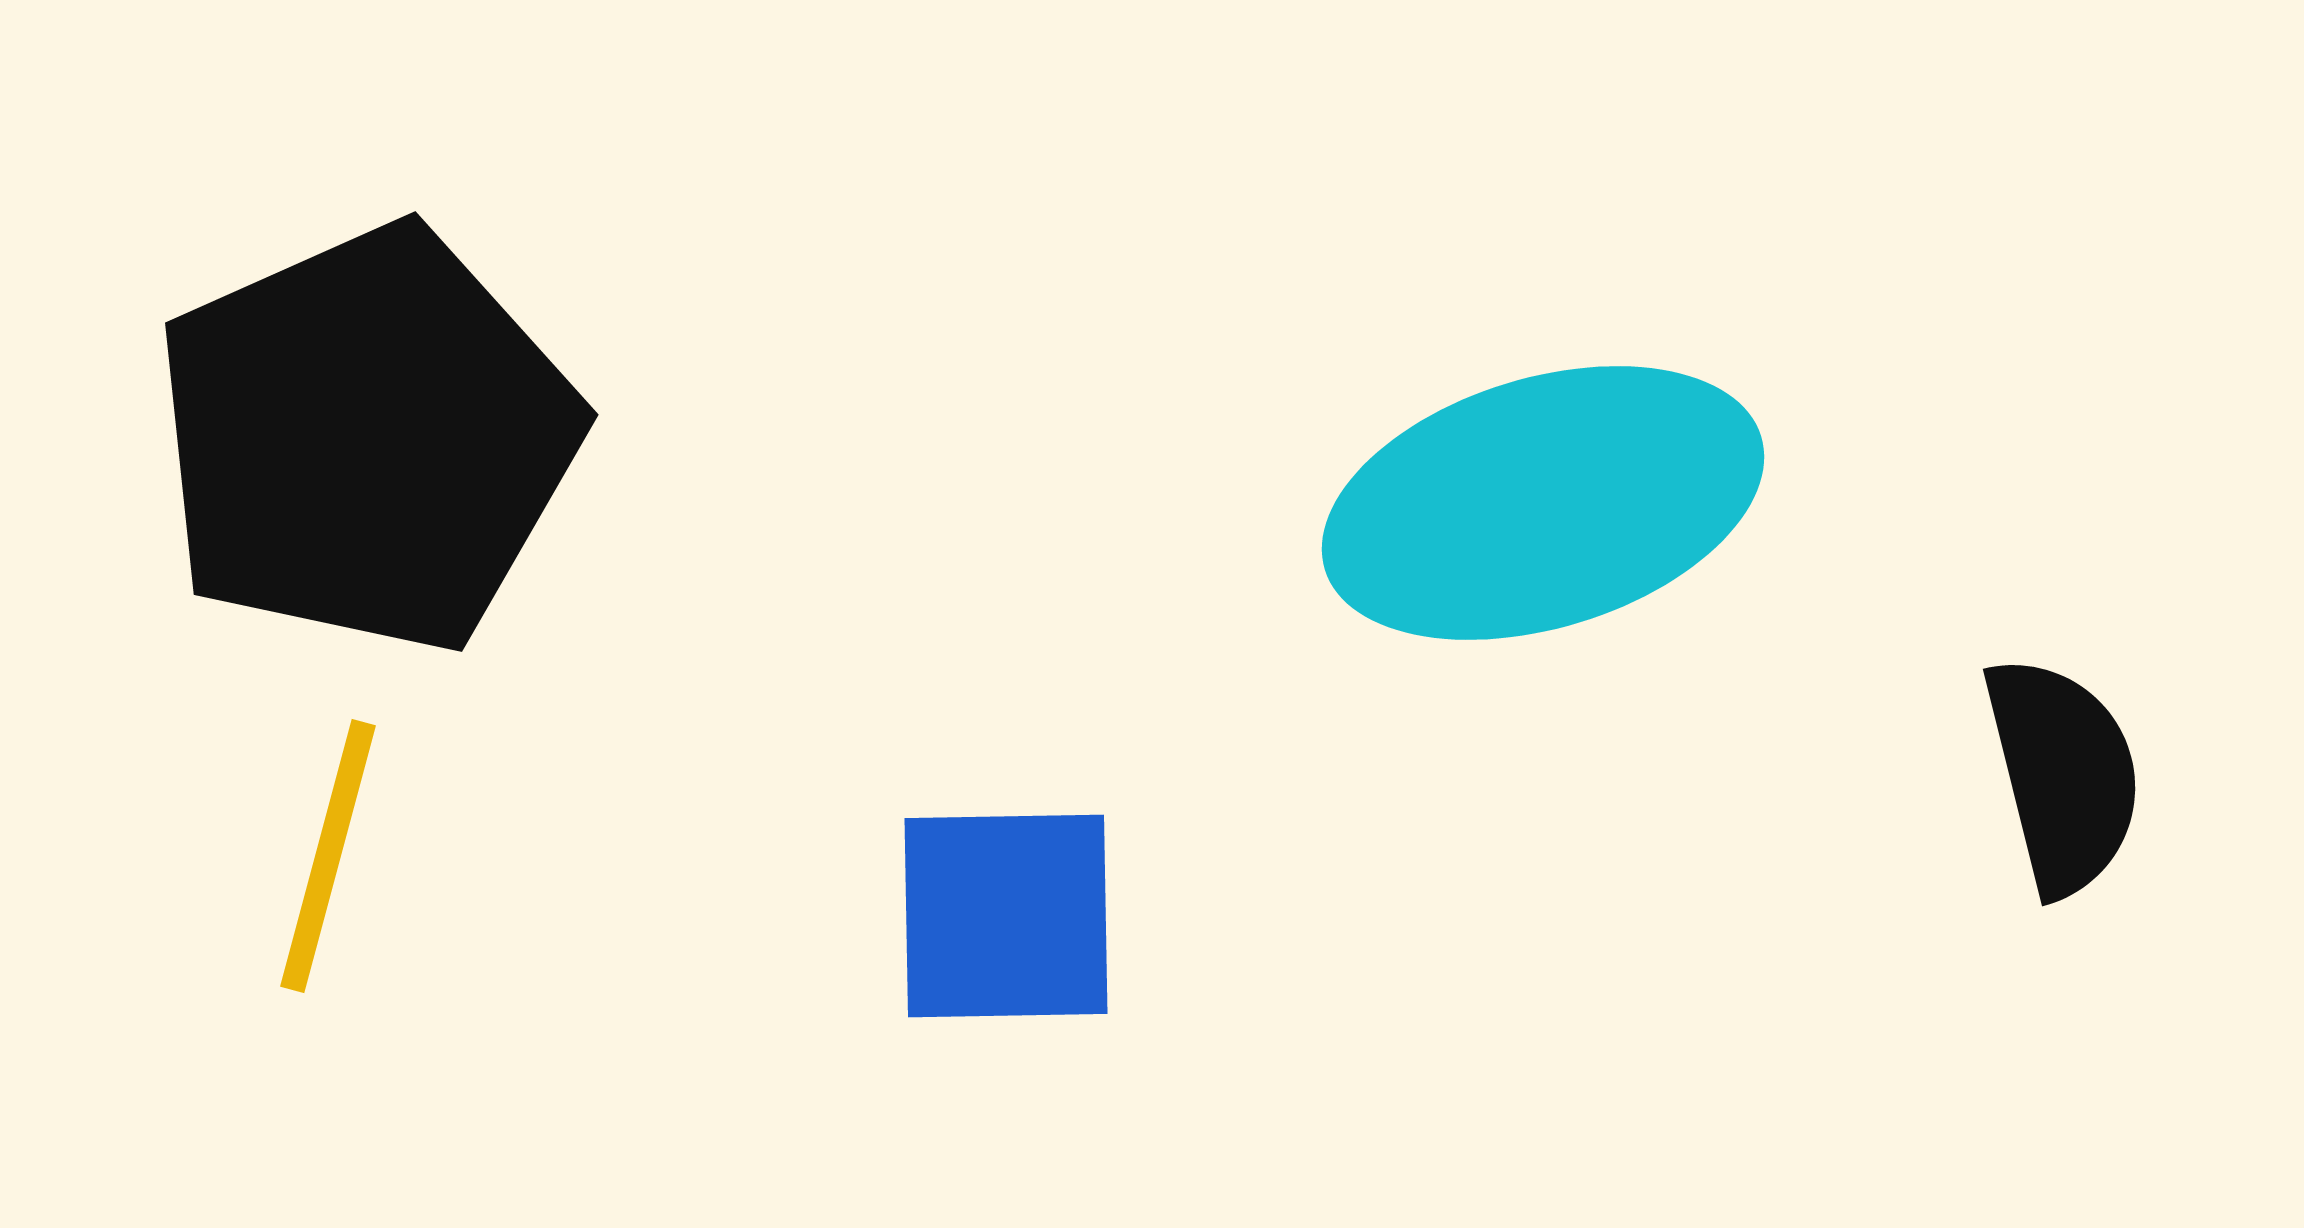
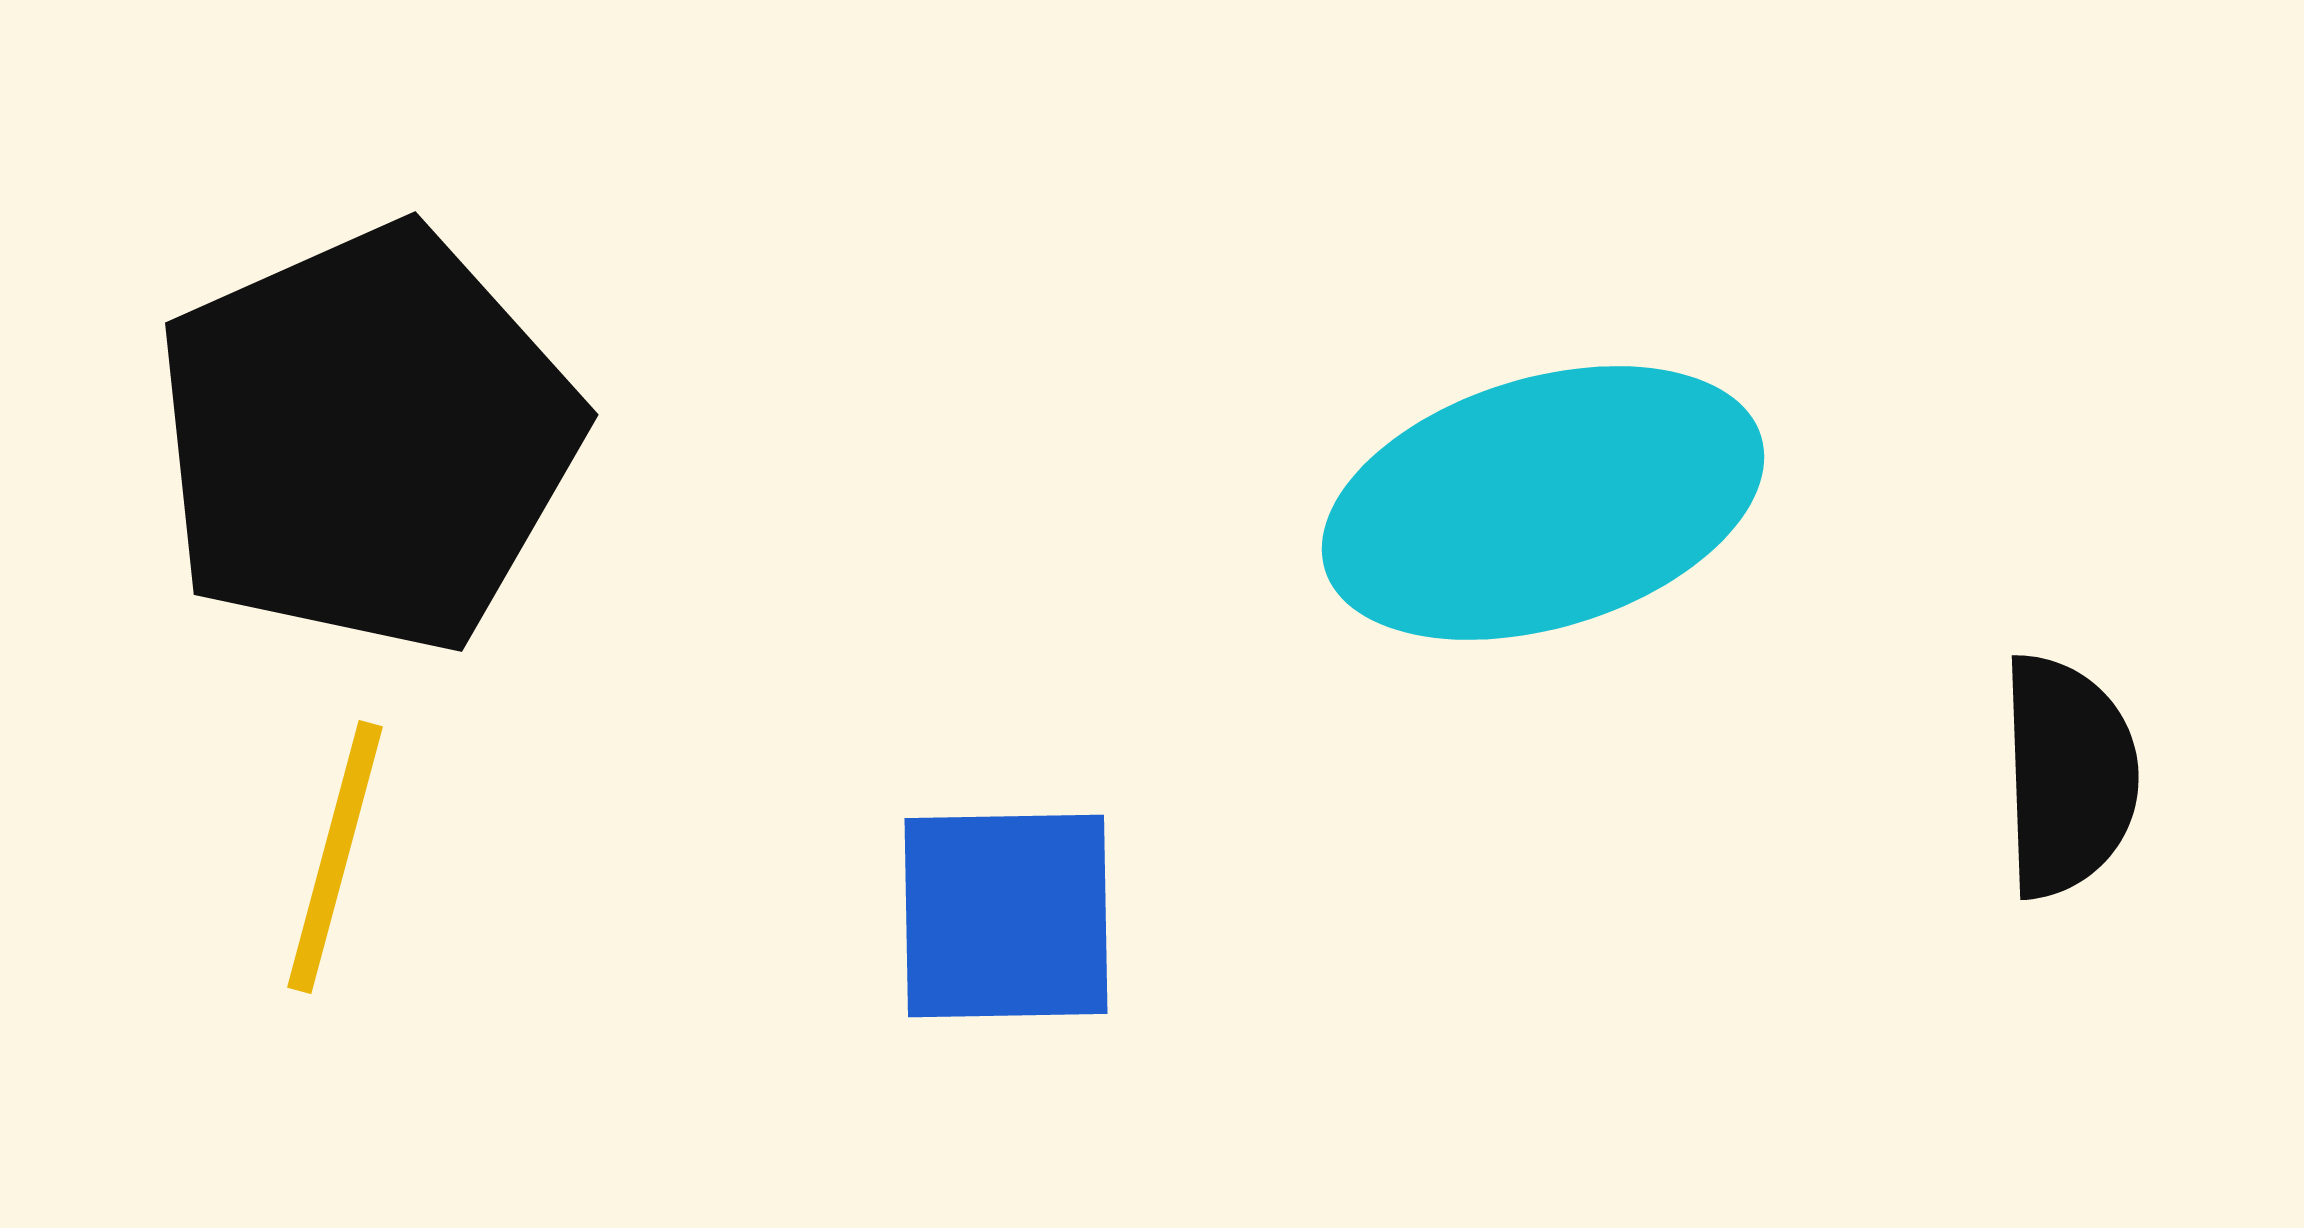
black semicircle: moved 5 px right, 1 px down; rotated 12 degrees clockwise
yellow line: moved 7 px right, 1 px down
